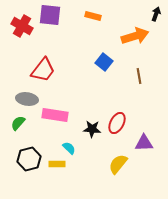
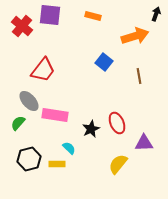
red cross: rotated 10 degrees clockwise
gray ellipse: moved 2 px right, 2 px down; rotated 40 degrees clockwise
red ellipse: rotated 50 degrees counterclockwise
black star: moved 1 px left; rotated 30 degrees counterclockwise
